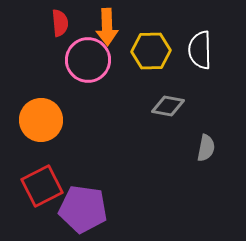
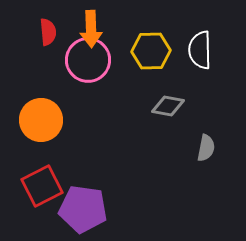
red semicircle: moved 12 px left, 9 px down
orange arrow: moved 16 px left, 2 px down
